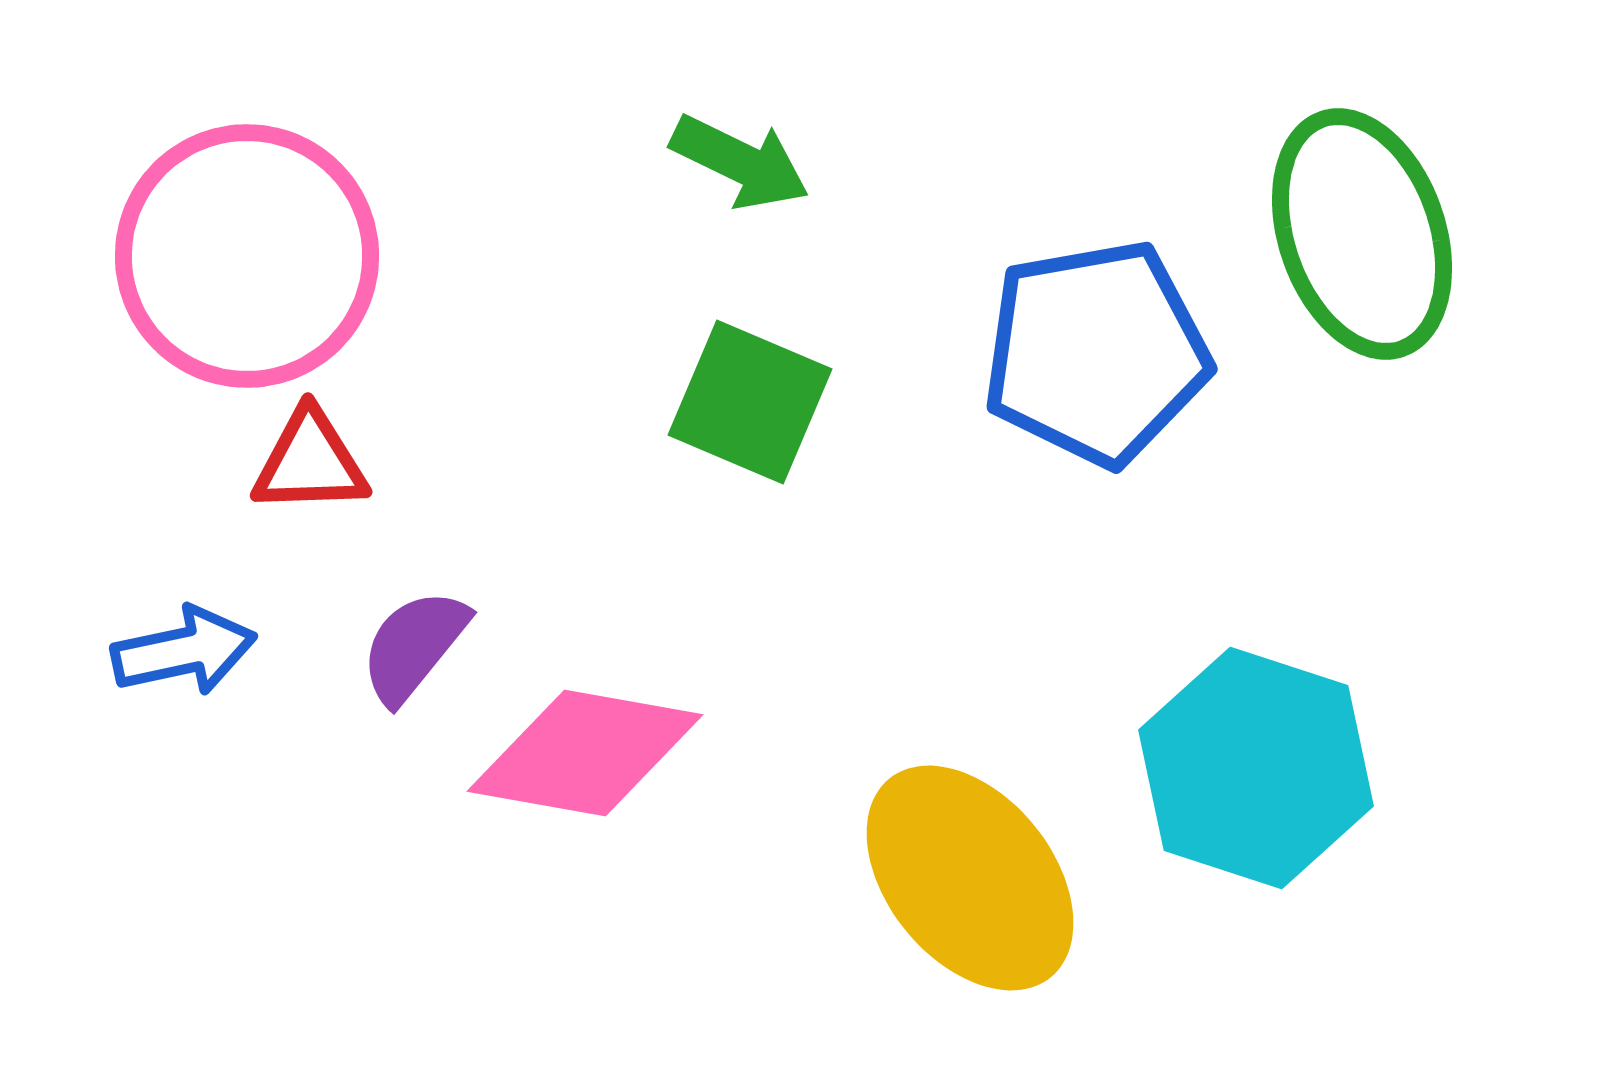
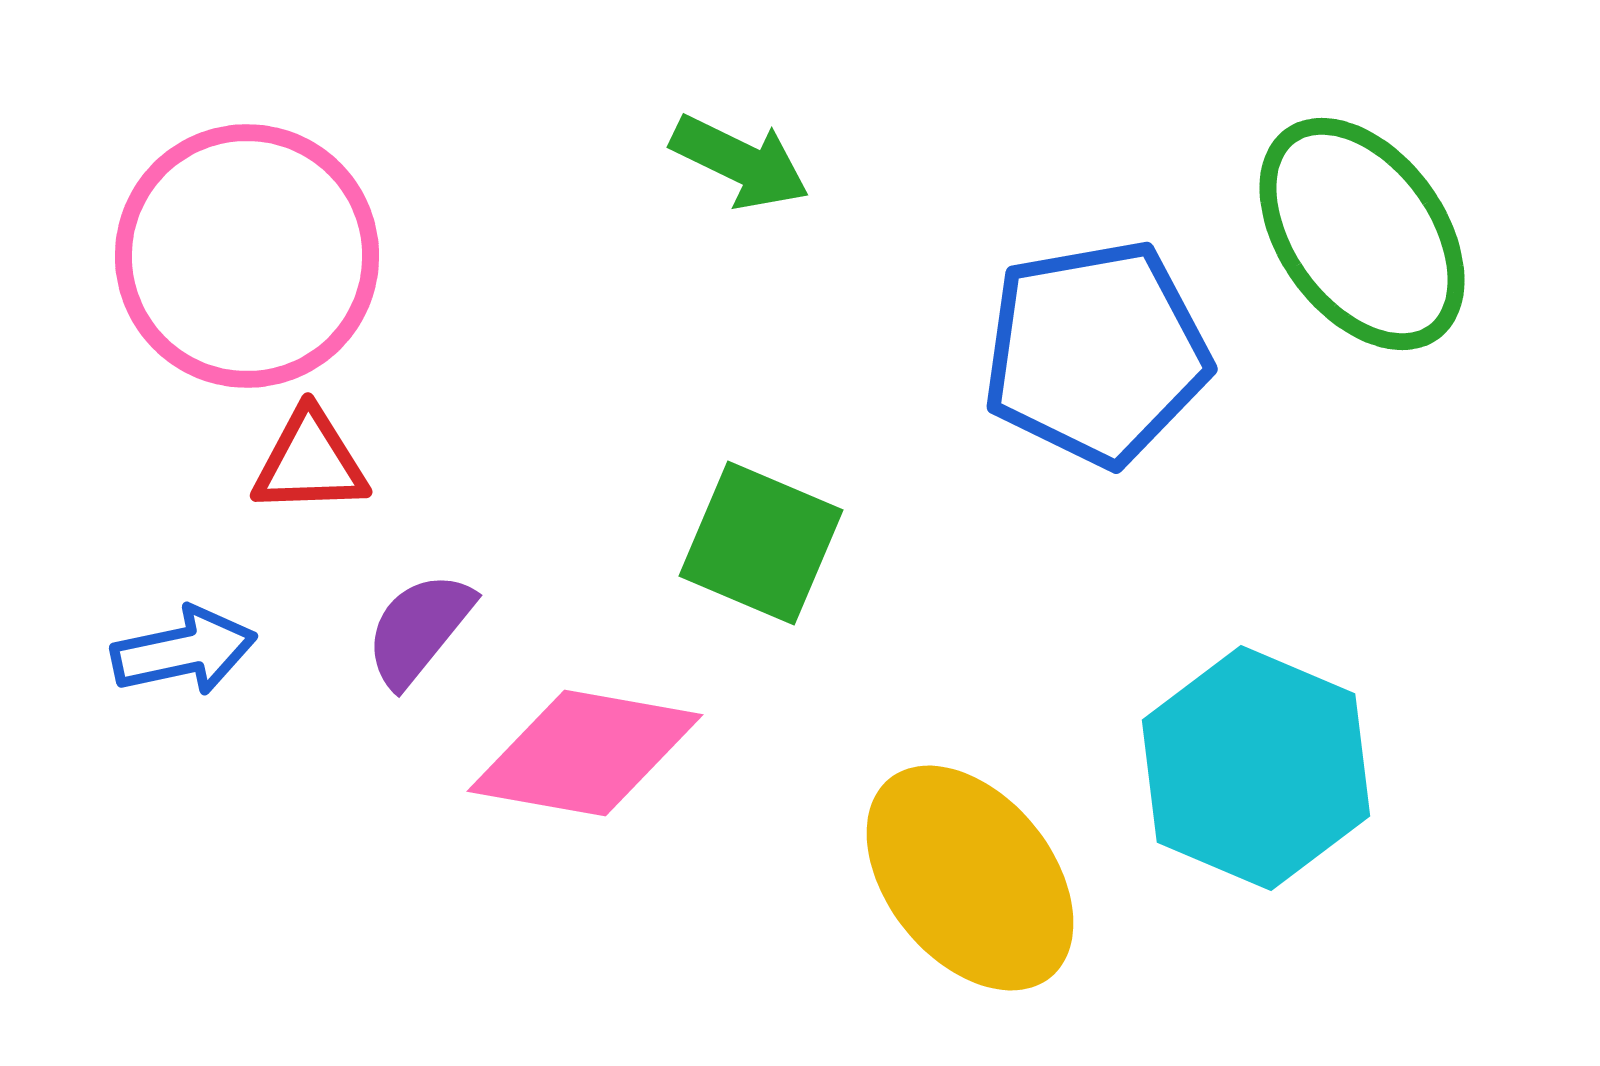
green ellipse: rotated 17 degrees counterclockwise
green square: moved 11 px right, 141 px down
purple semicircle: moved 5 px right, 17 px up
cyan hexagon: rotated 5 degrees clockwise
